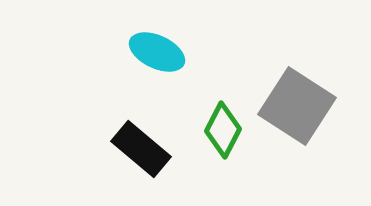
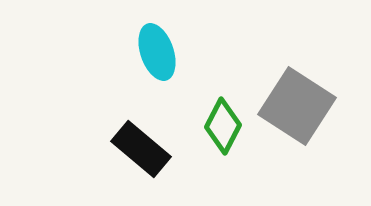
cyan ellipse: rotated 46 degrees clockwise
green diamond: moved 4 px up
